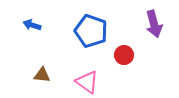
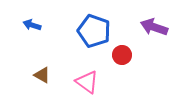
purple arrow: moved 3 px down; rotated 124 degrees clockwise
blue pentagon: moved 3 px right
red circle: moved 2 px left
brown triangle: rotated 24 degrees clockwise
